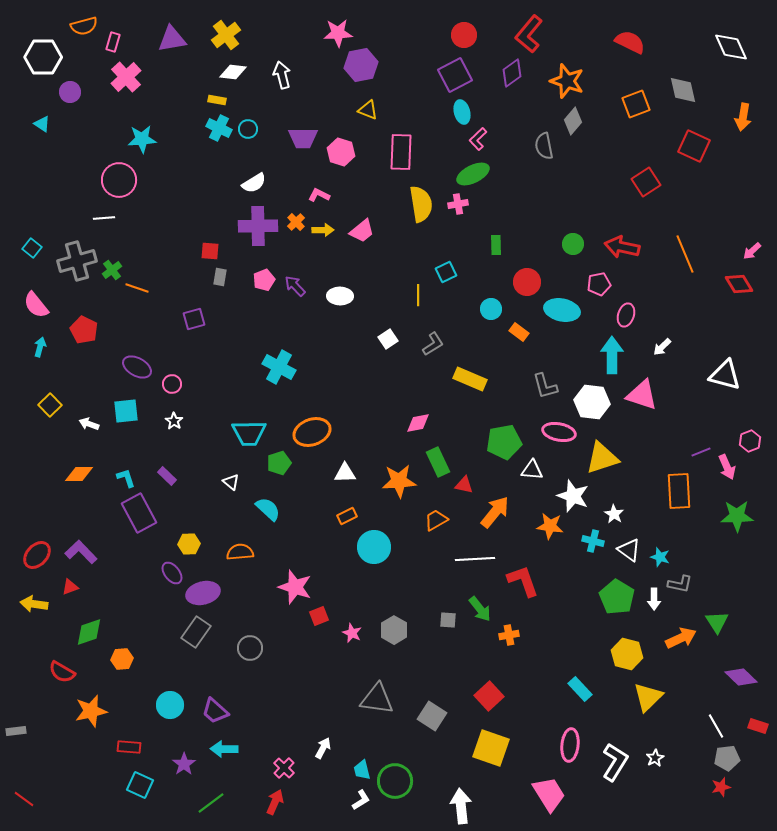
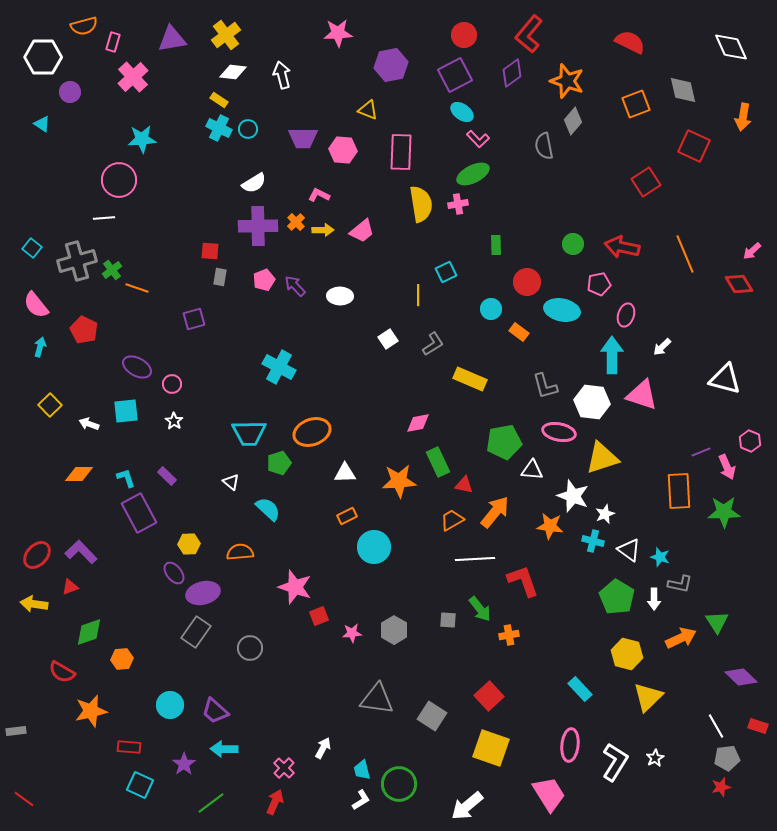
purple hexagon at (361, 65): moved 30 px right
pink cross at (126, 77): moved 7 px right
yellow rectangle at (217, 100): moved 2 px right; rotated 24 degrees clockwise
cyan ellipse at (462, 112): rotated 40 degrees counterclockwise
pink L-shape at (478, 139): rotated 90 degrees counterclockwise
pink hexagon at (341, 152): moved 2 px right, 2 px up; rotated 12 degrees counterclockwise
white triangle at (725, 375): moved 4 px down
pink hexagon at (750, 441): rotated 15 degrees counterclockwise
white star at (614, 514): moved 9 px left; rotated 18 degrees clockwise
green star at (737, 516): moved 13 px left, 4 px up
orange trapezoid at (436, 520): moved 16 px right
purple ellipse at (172, 573): moved 2 px right
pink star at (352, 633): rotated 30 degrees counterclockwise
green circle at (395, 781): moved 4 px right, 3 px down
white arrow at (461, 806): moved 6 px right; rotated 124 degrees counterclockwise
